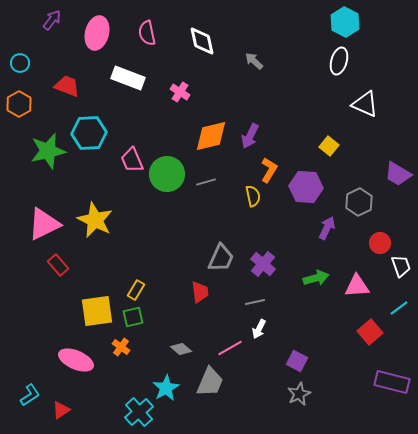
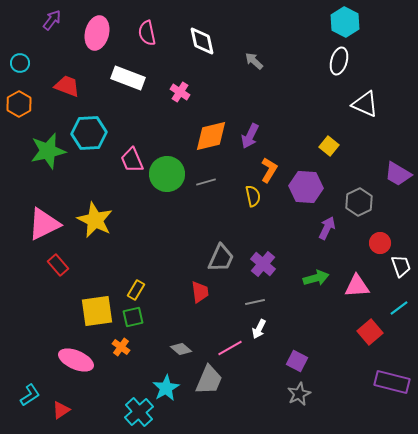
gray trapezoid at (210, 382): moved 1 px left, 2 px up
